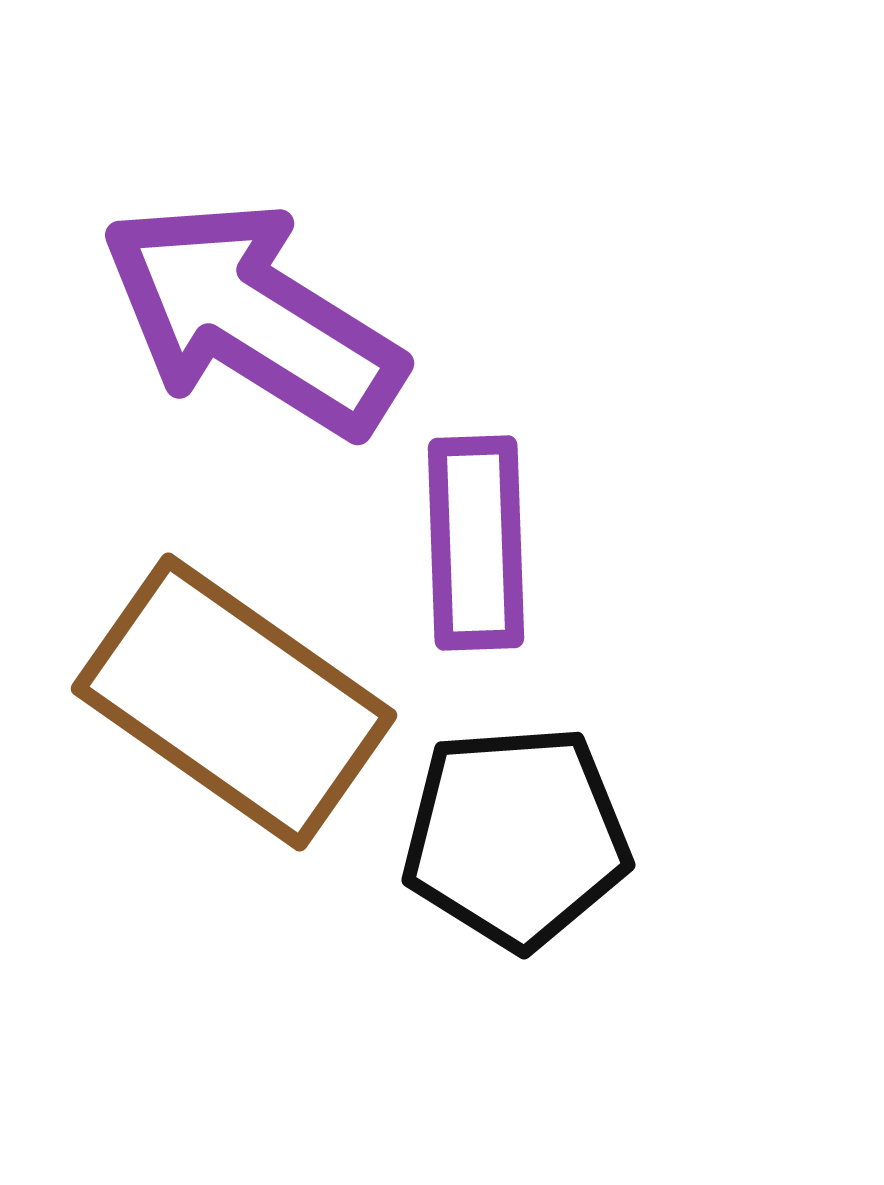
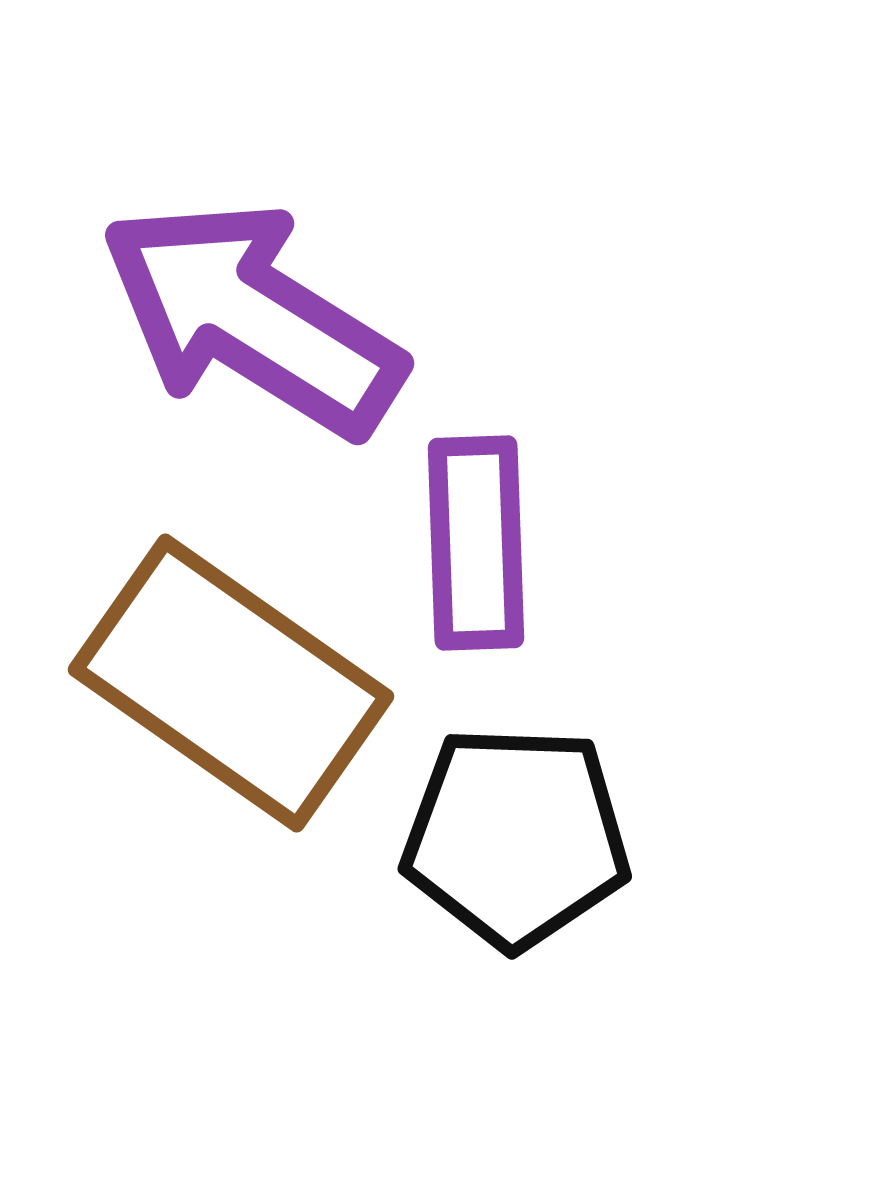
brown rectangle: moved 3 px left, 19 px up
black pentagon: rotated 6 degrees clockwise
